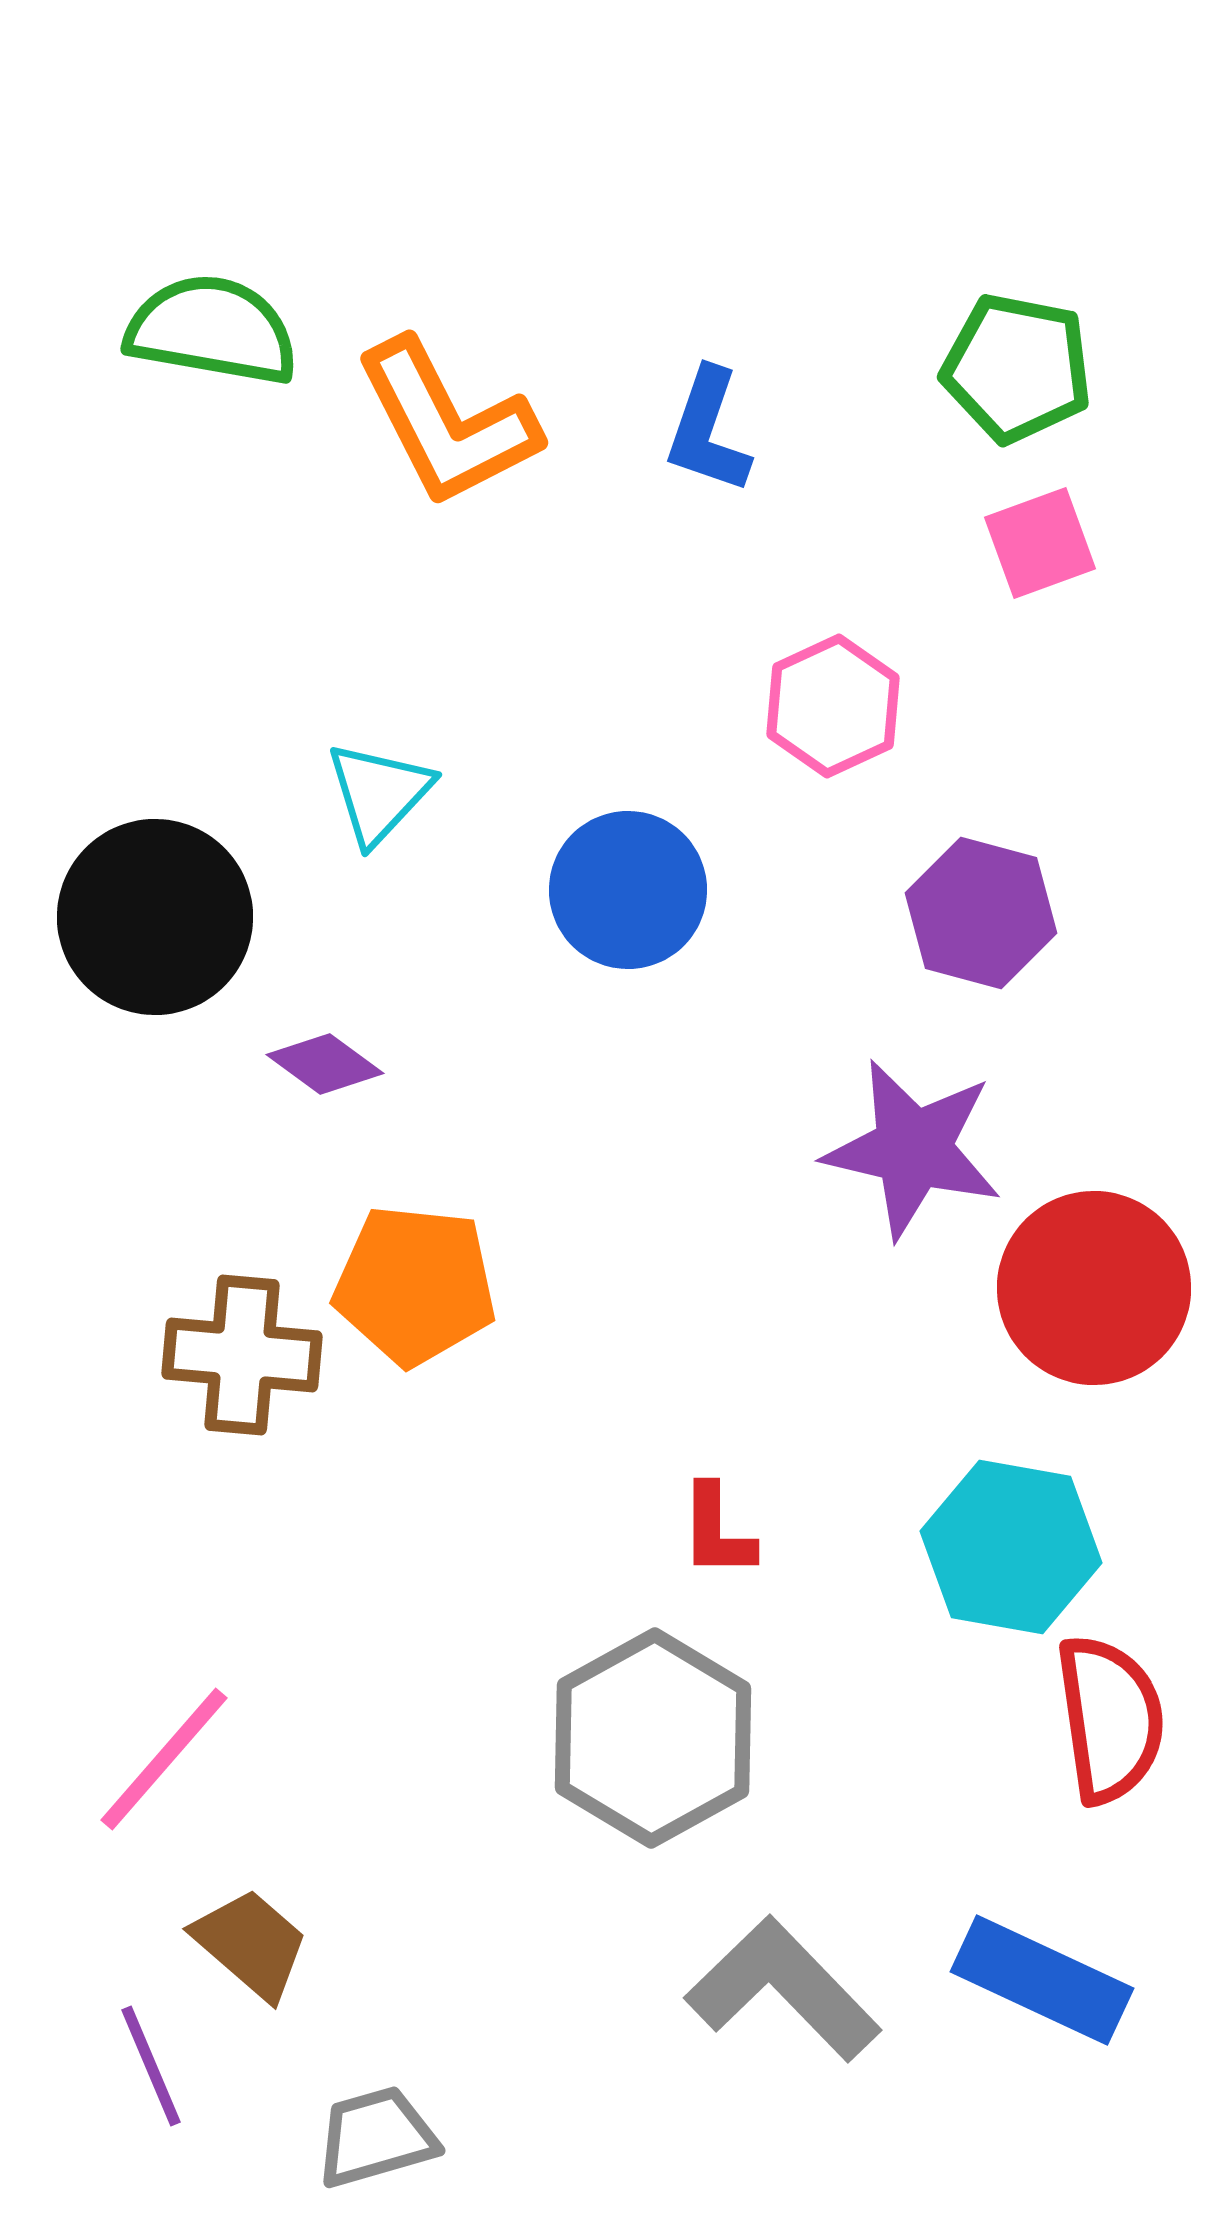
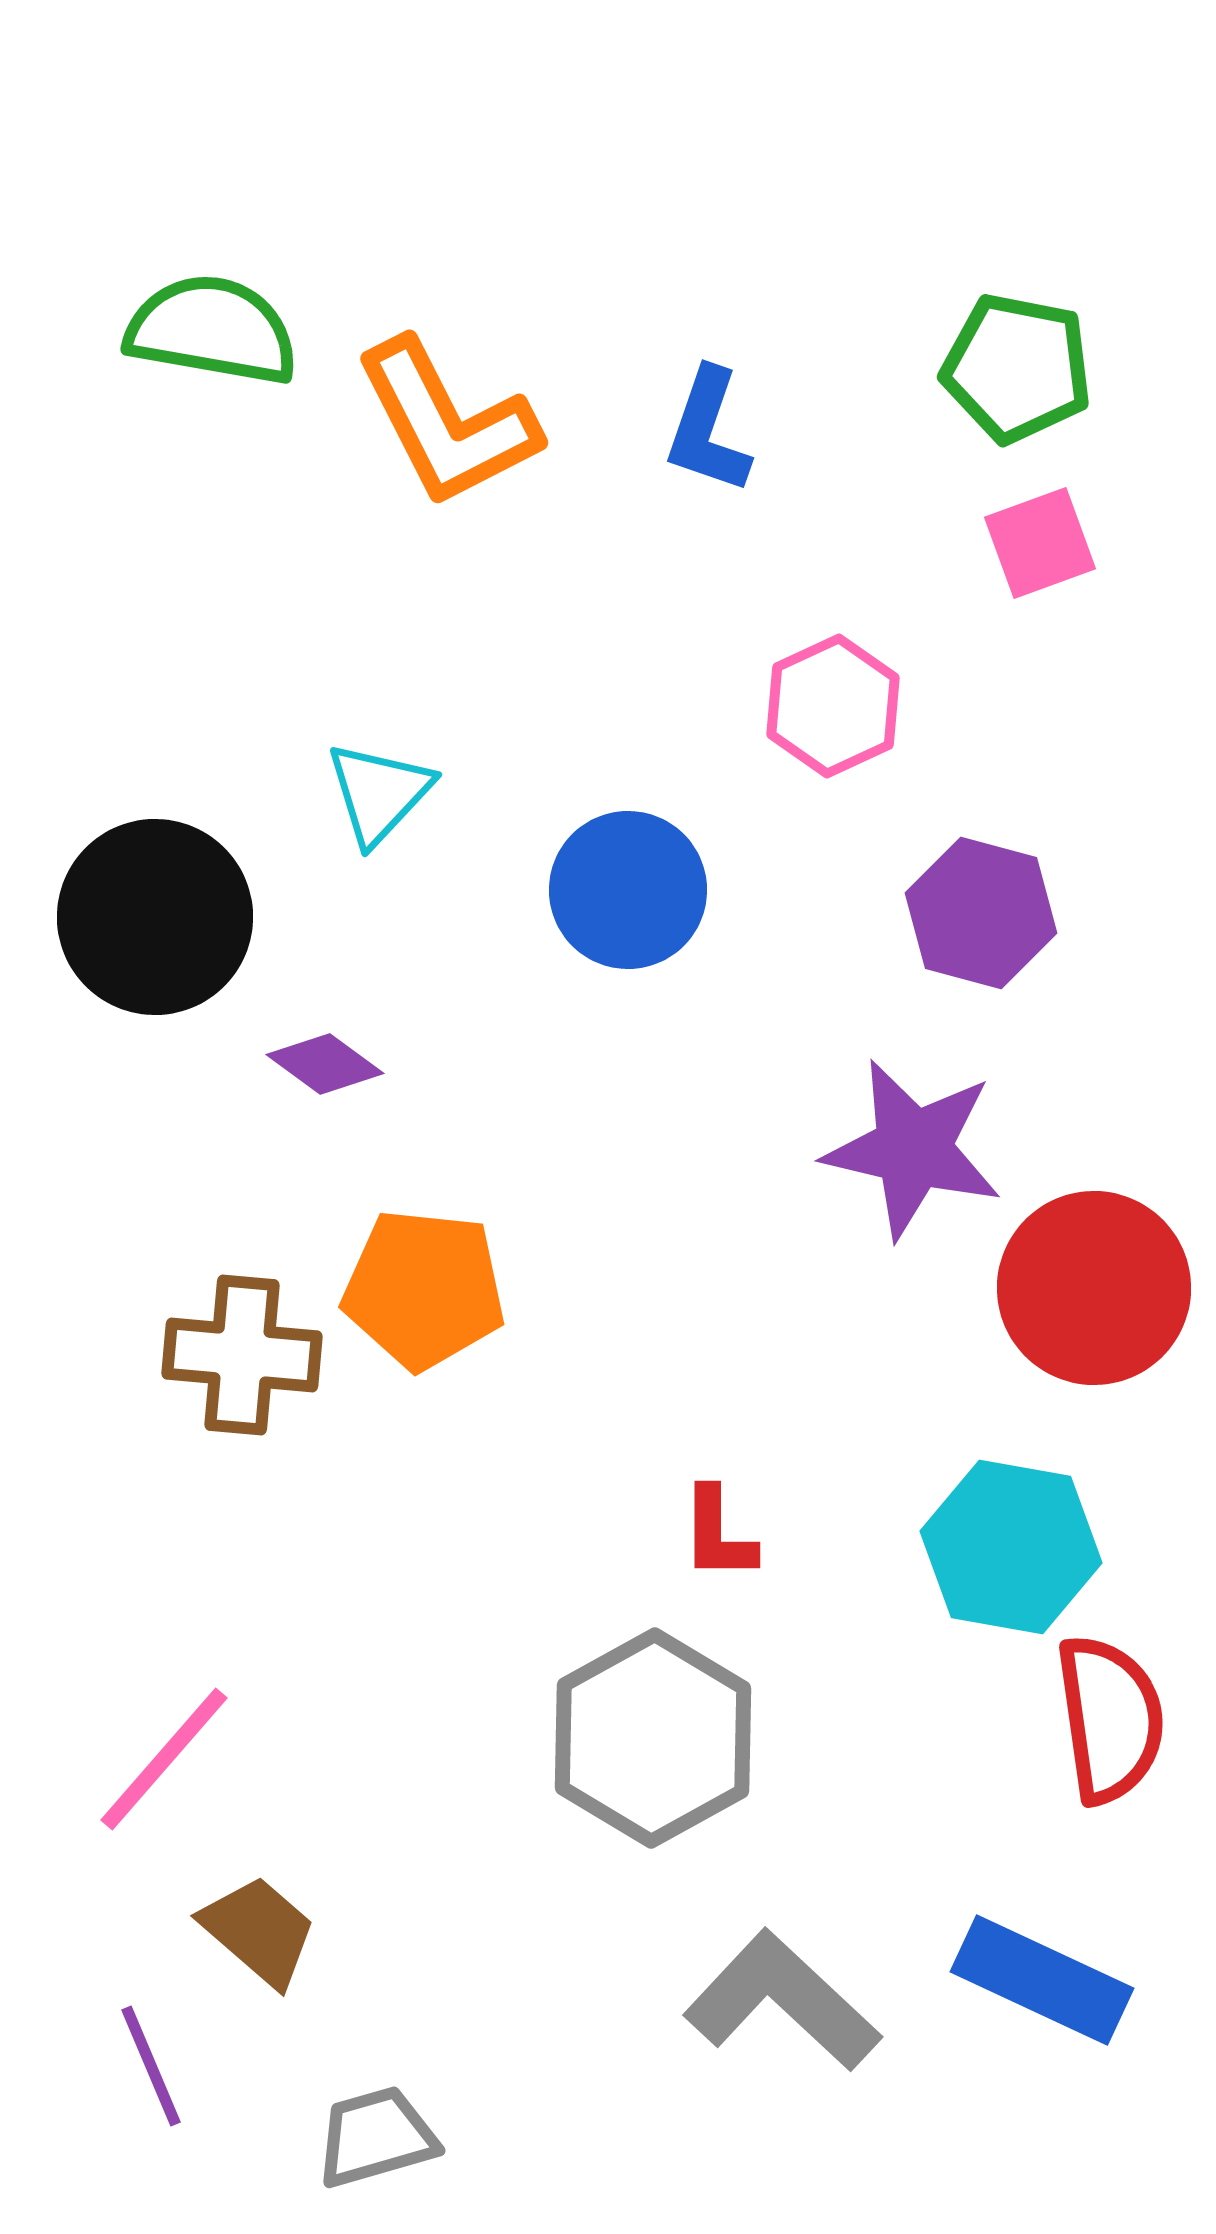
orange pentagon: moved 9 px right, 4 px down
red L-shape: moved 1 px right, 3 px down
brown trapezoid: moved 8 px right, 13 px up
gray L-shape: moved 1 px left, 12 px down; rotated 3 degrees counterclockwise
